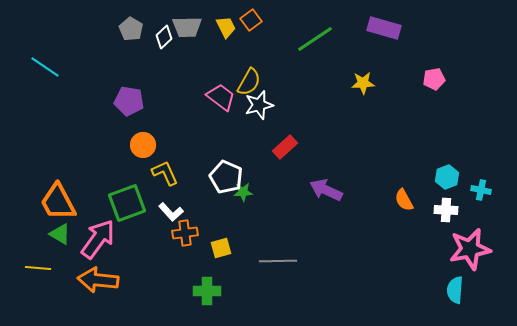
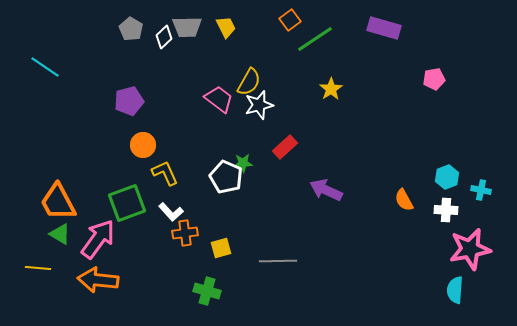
orange square: moved 39 px right
yellow star: moved 32 px left, 6 px down; rotated 30 degrees counterclockwise
pink trapezoid: moved 2 px left, 2 px down
purple pentagon: rotated 24 degrees counterclockwise
green star: moved 29 px up
green cross: rotated 16 degrees clockwise
